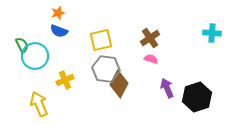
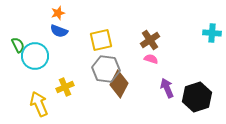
brown cross: moved 2 px down
green semicircle: moved 4 px left
yellow cross: moved 7 px down
